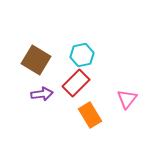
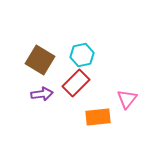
brown square: moved 4 px right
orange rectangle: moved 8 px right, 2 px down; rotated 65 degrees counterclockwise
